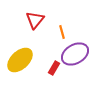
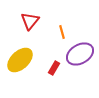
red triangle: moved 5 px left, 1 px down
purple ellipse: moved 5 px right
